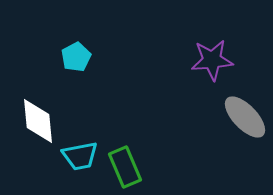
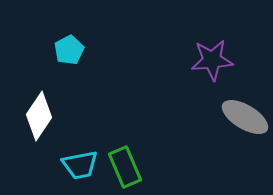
cyan pentagon: moved 7 px left, 7 px up
gray ellipse: rotated 15 degrees counterclockwise
white diamond: moved 1 px right, 5 px up; rotated 39 degrees clockwise
cyan trapezoid: moved 9 px down
